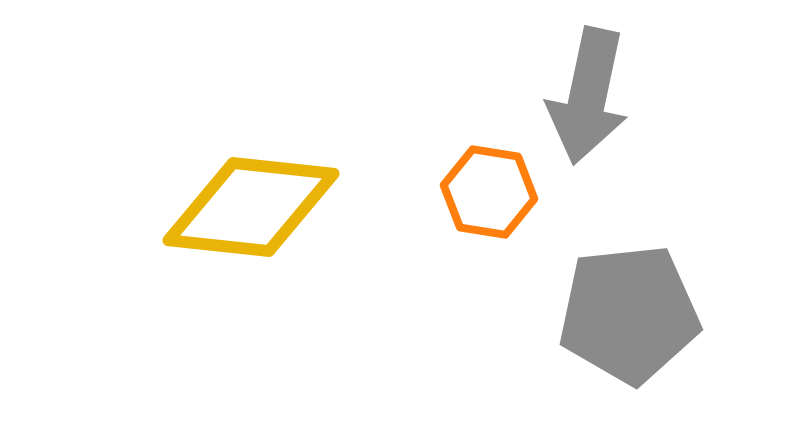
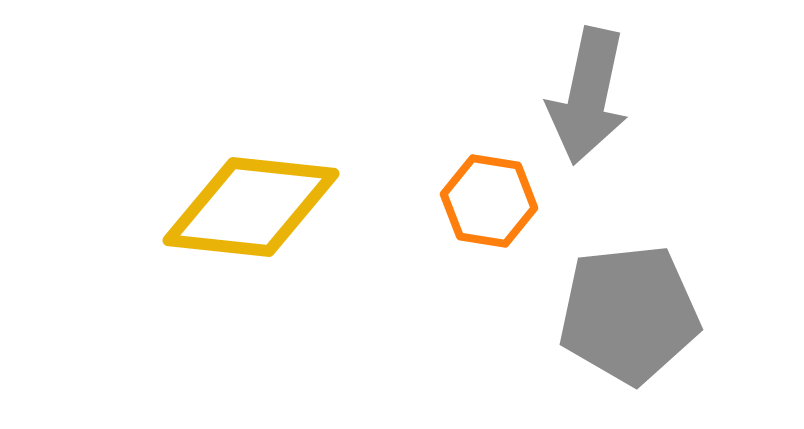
orange hexagon: moved 9 px down
